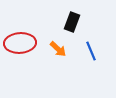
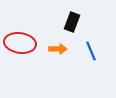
red ellipse: rotated 12 degrees clockwise
orange arrow: rotated 42 degrees counterclockwise
